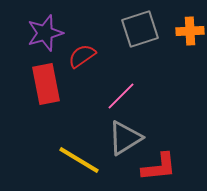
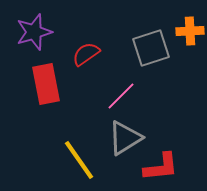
gray square: moved 11 px right, 19 px down
purple star: moved 11 px left, 1 px up
red semicircle: moved 4 px right, 2 px up
yellow line: rotated 24 degrees clockwise
red L-shape: moved 2 px right
